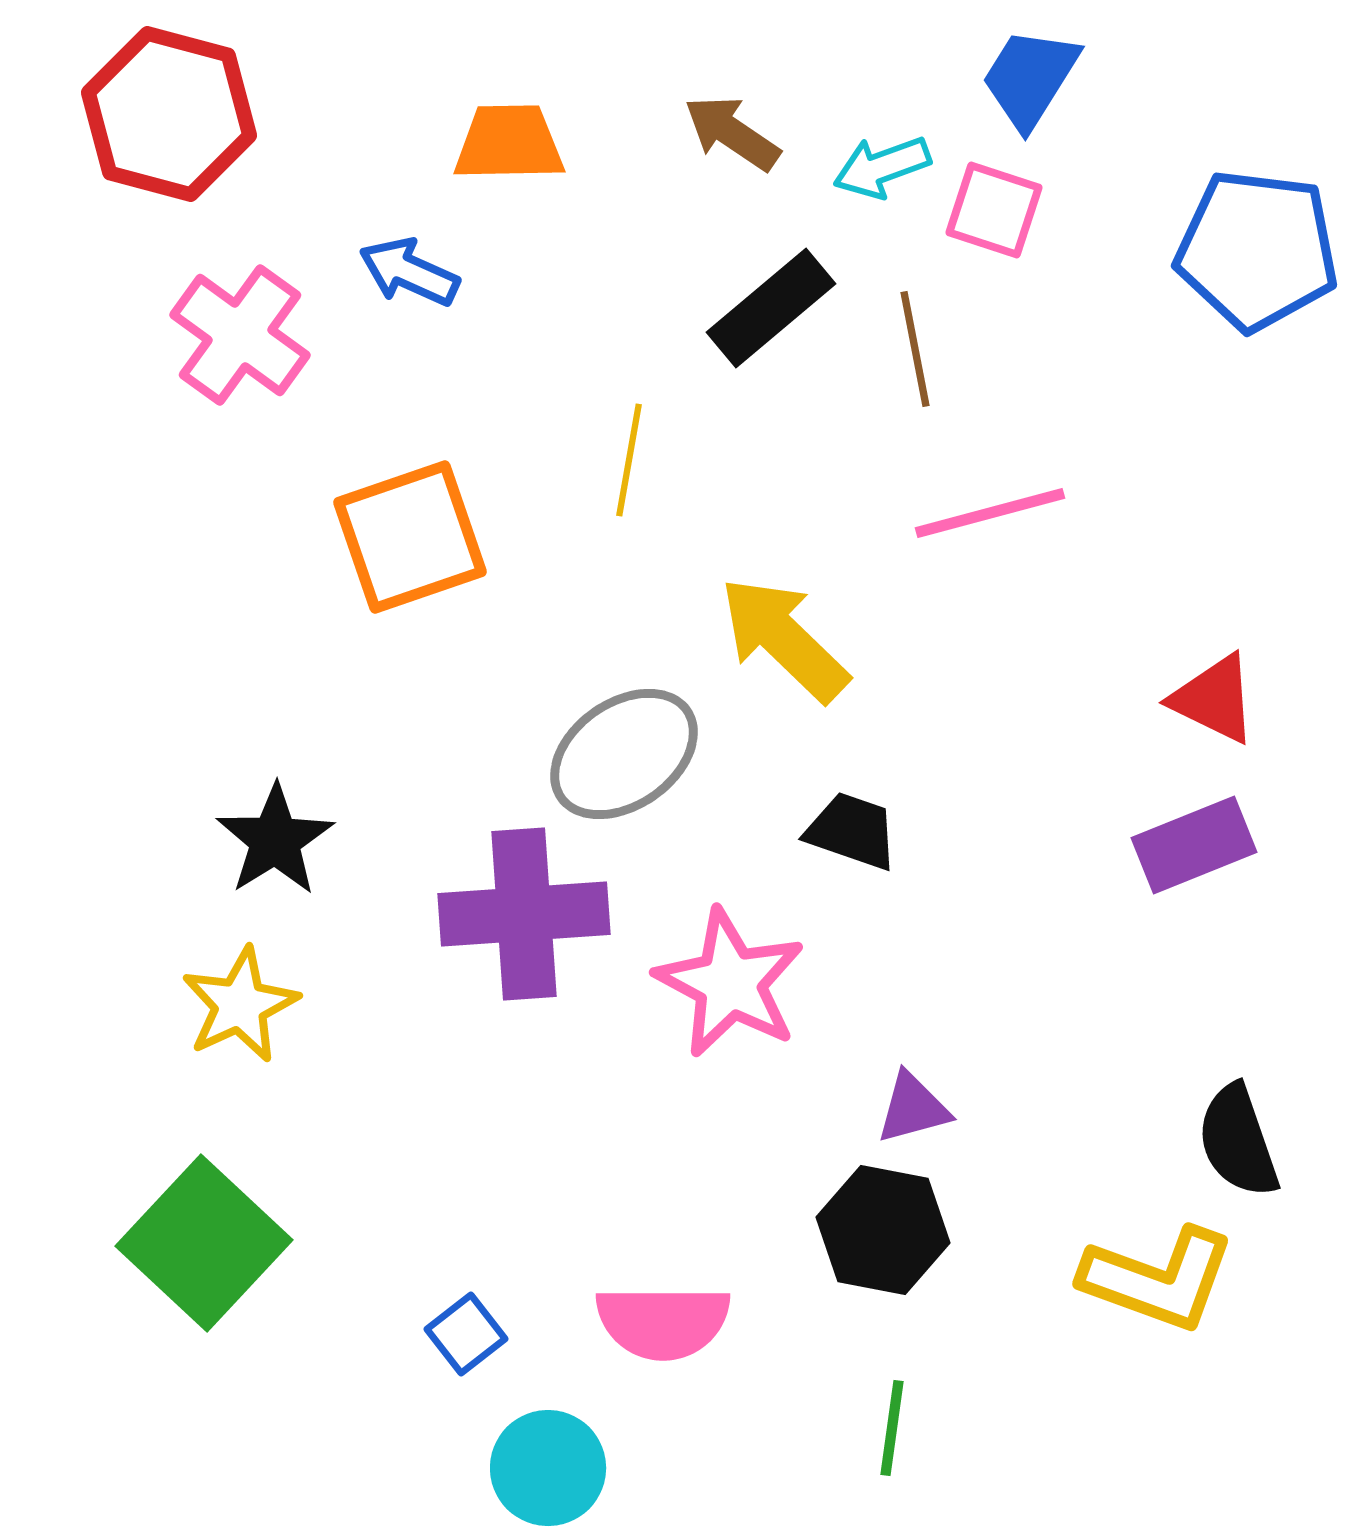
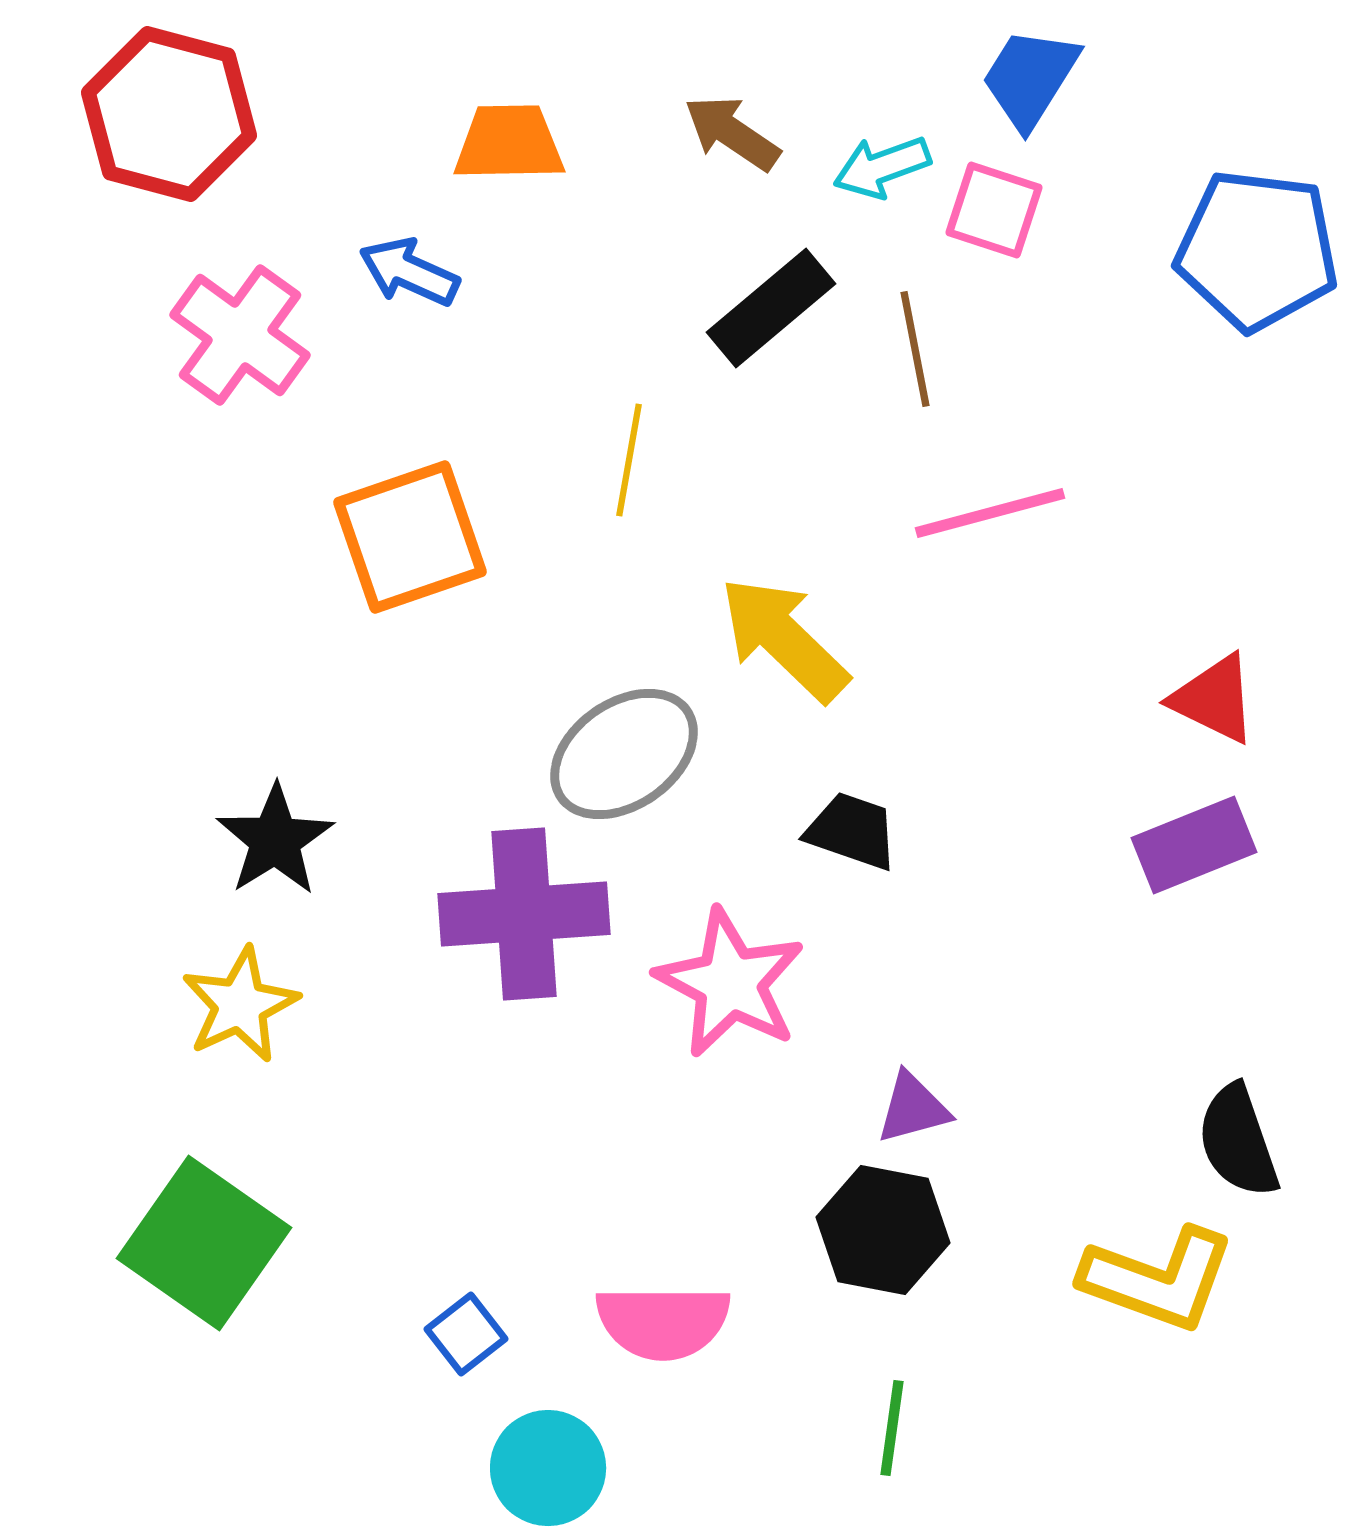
green square: rotated 8 degrees counterclockwise
